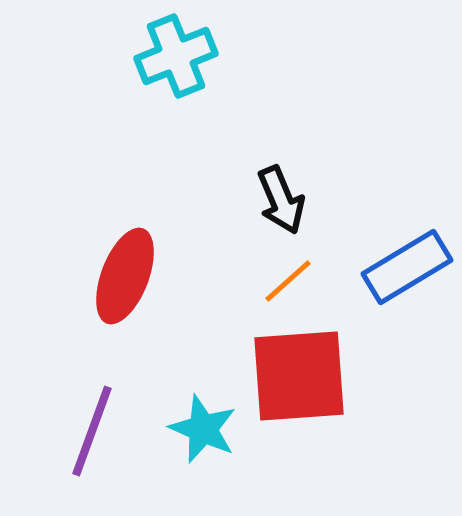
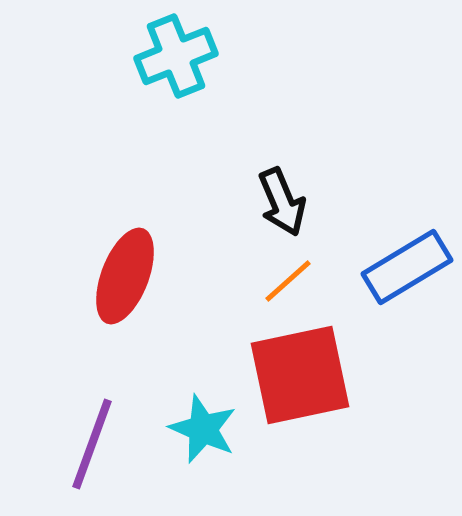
black arrow: moved 1 px right, 2 px down
red square: moved 1 px right, 1 px up; rotated 8 degrees counterclockwise
purple line: moved 13 px down
